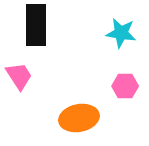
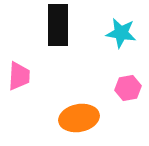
black rectangle: moved 22 px right
pink trapezoid: rotated 36 degrees clockwise
pink hexagon: moved 3 px right, 2 px down; rotated 10 degrees counterclockwise
